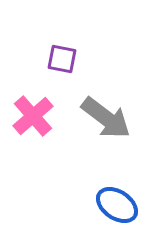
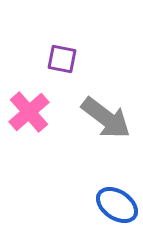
pink cross: moved 4 px left, 4 px up
